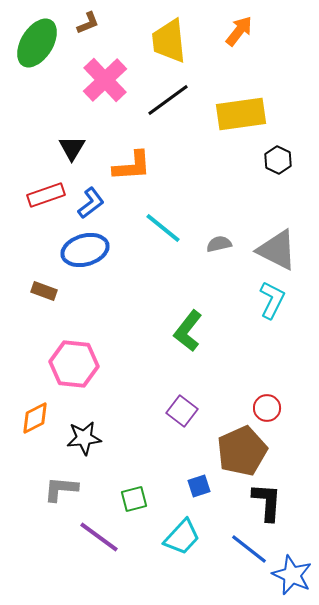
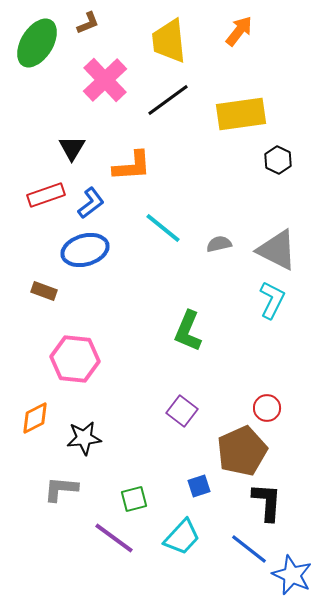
green L-shape: rotated 15 degrees counterclockwise
pink hexagon: moved 1 px right, 5 px up
purple line: moved 15 px right, 1 px down
